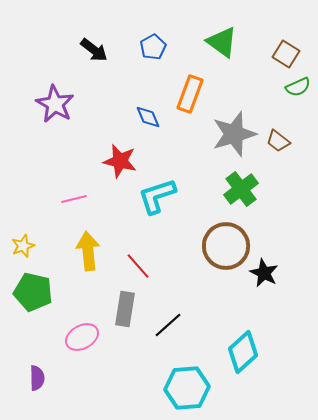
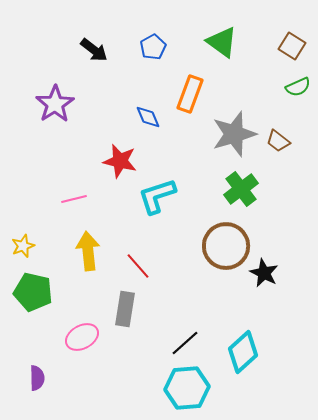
brown square: moved 6 px right, 8 px up
purple star: rotated 9 degrees clockwise
black line: moved 17 px right, 18 px down
